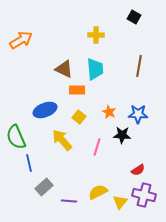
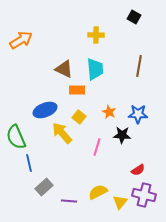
yellow arrow: moved 7 px up
